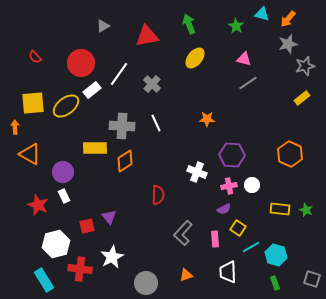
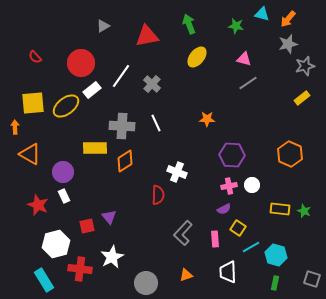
green star at (236, 26): rotated 21 degrees counterclockwise
yellow ellipse at (195, 58): moved 2 px right, 1 px up
white line at (119, 74): moved 2 px right, 2 px down
white cross at (197, 172): moved 20 px left
green star at (306, 210): moved 2 px left, 1 px down
green rectangle at (275, 283): rotated 32 degrees clockwise
